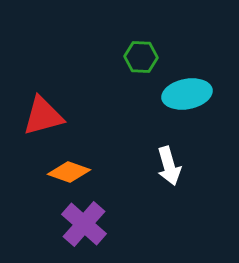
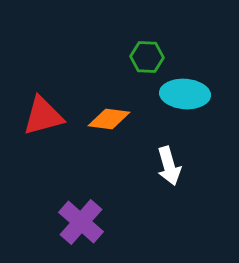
green hexagon: moved 6 px right
cyan ellipse: moved 2 px left; rotated 15 degrees clockwise
orange diamond: moved 40 px right, 53 px up; rotated 12 degrees counterclockwise
purple cross: moved 3 px left, 2 px up
